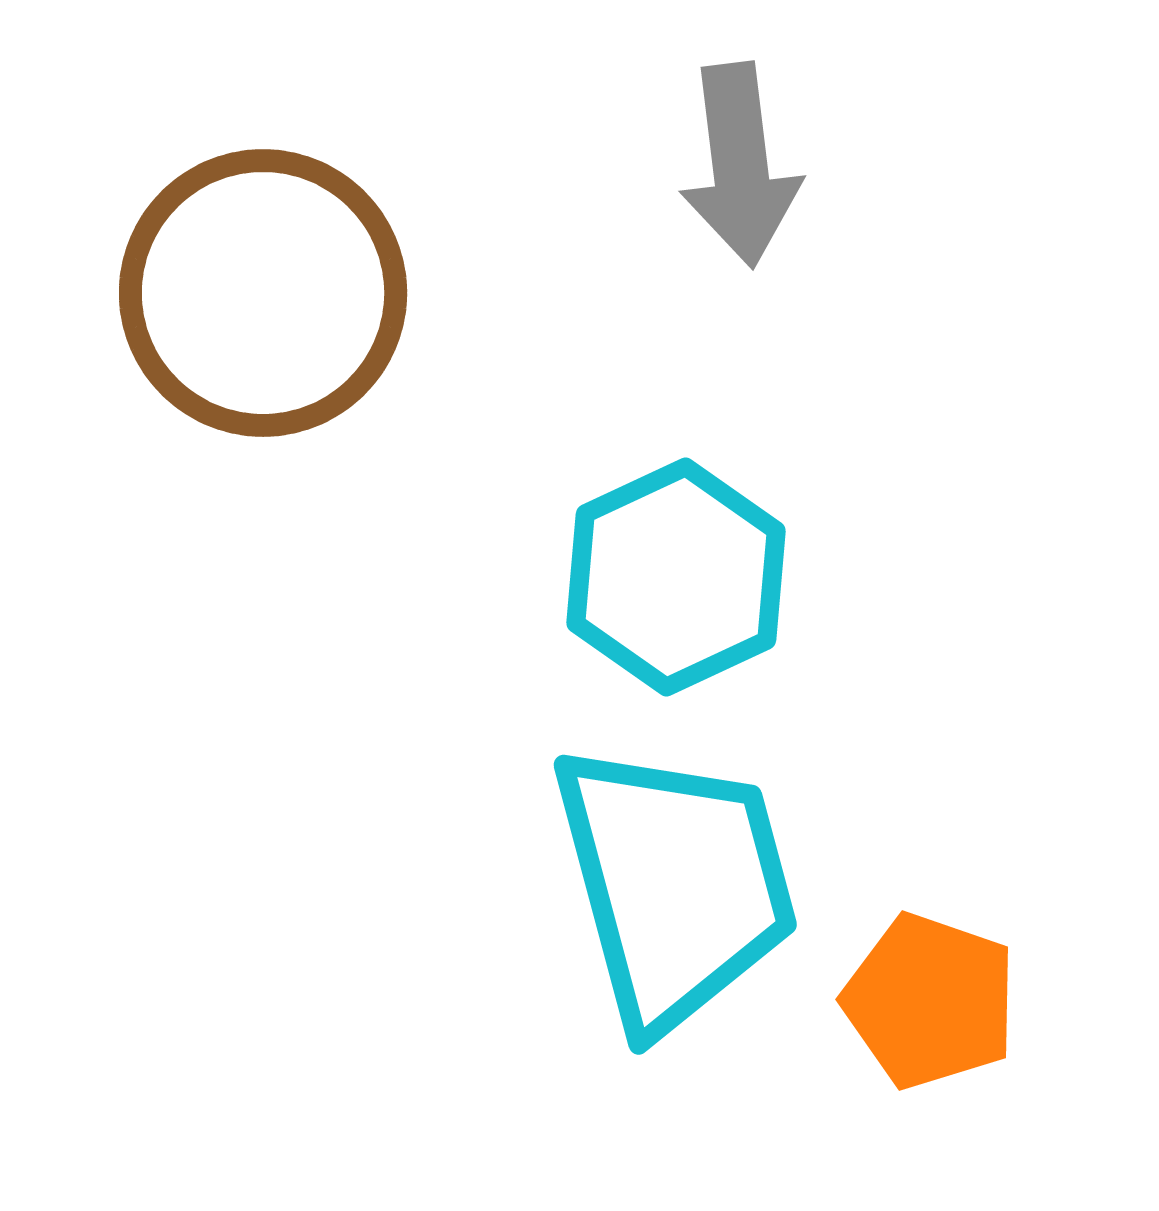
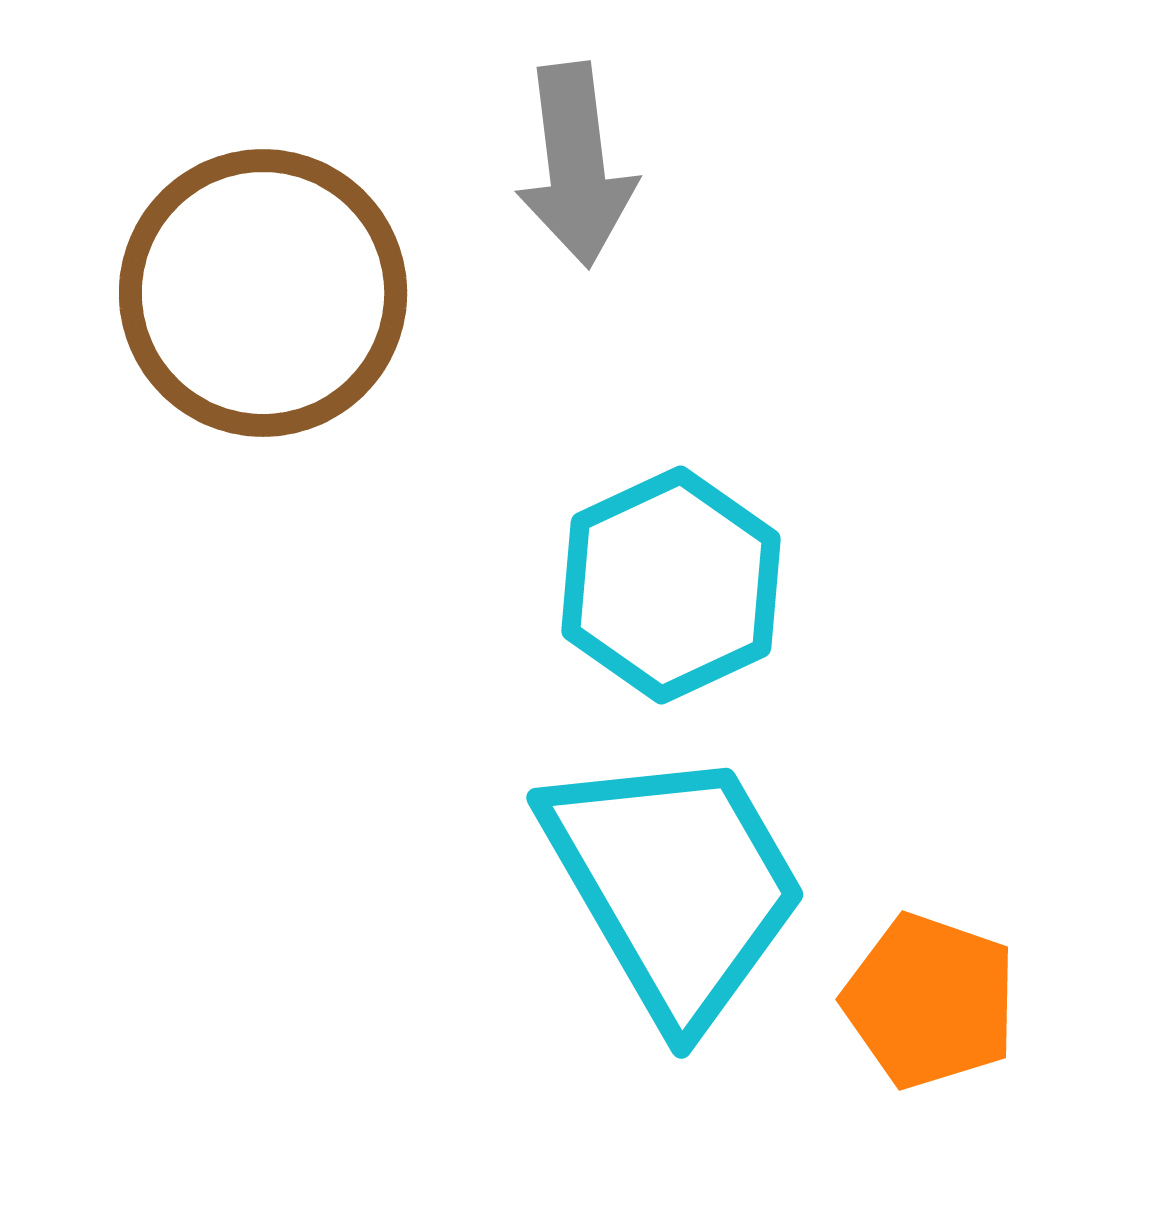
gray arrow: moved 164 px left
cyan hexagon: moved 5 px left, 8 px down
cyan trapezoid: rotated 15 degrees counterclockwise
